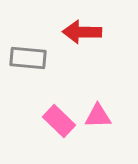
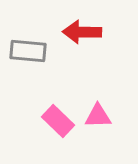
gray rectangle: moved 7 px up
pink rectangle: moved 1 px left
